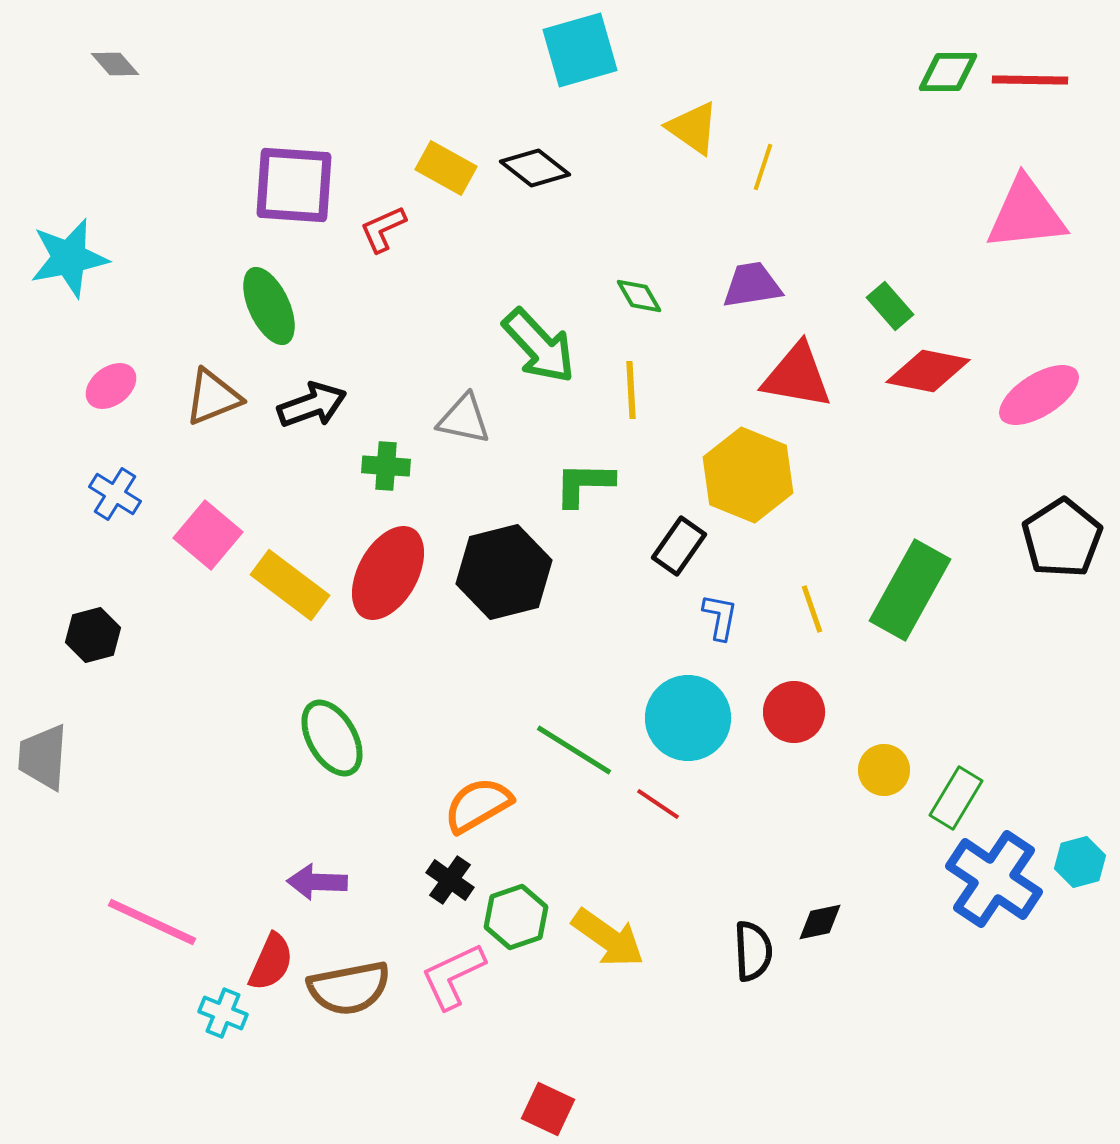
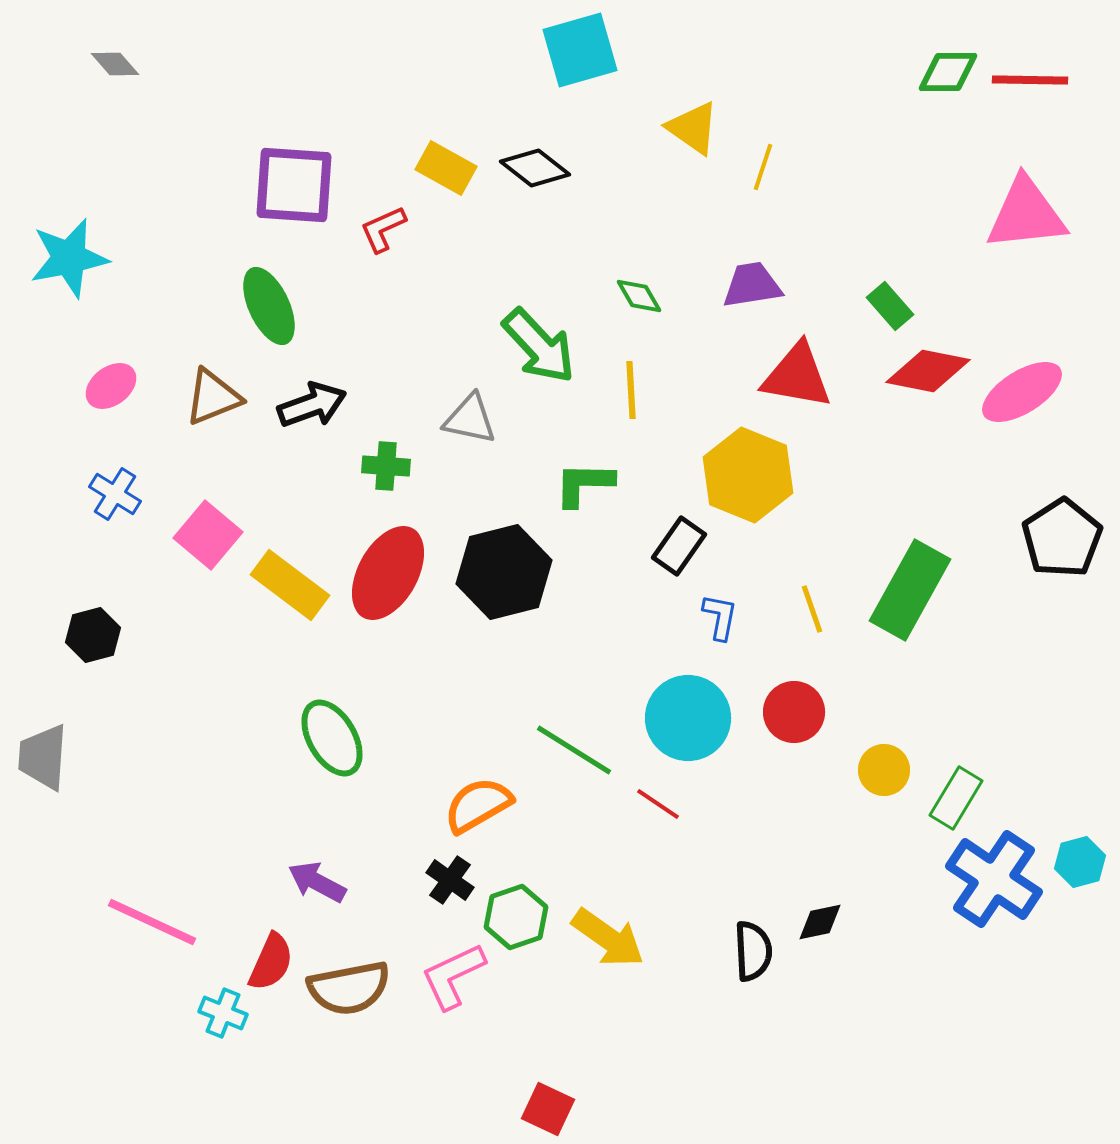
pink ellipse at (1039, 395): moved 17 px left, 3 px up
gray triangle at (464, 419): moved 6 px right
purple arrow at (317, 882): rotated 26 degrees clockwise
